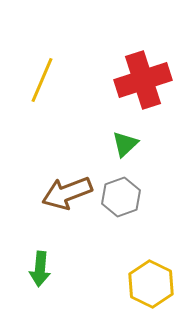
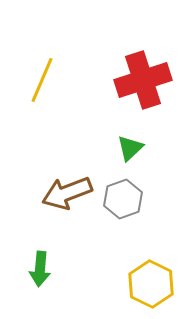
green triangle: moved 5 px right, 4 px down
gray hexagon: moved 2 px right, 2 px down
